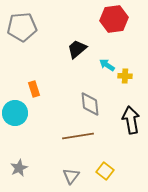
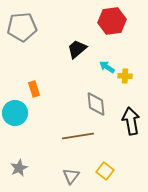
red hexagon: moved 2 px left, 2 px down
cyan arrow: moved 2 px down
gray diamond: moved 6 px right
black arrow: moved 1 px down
